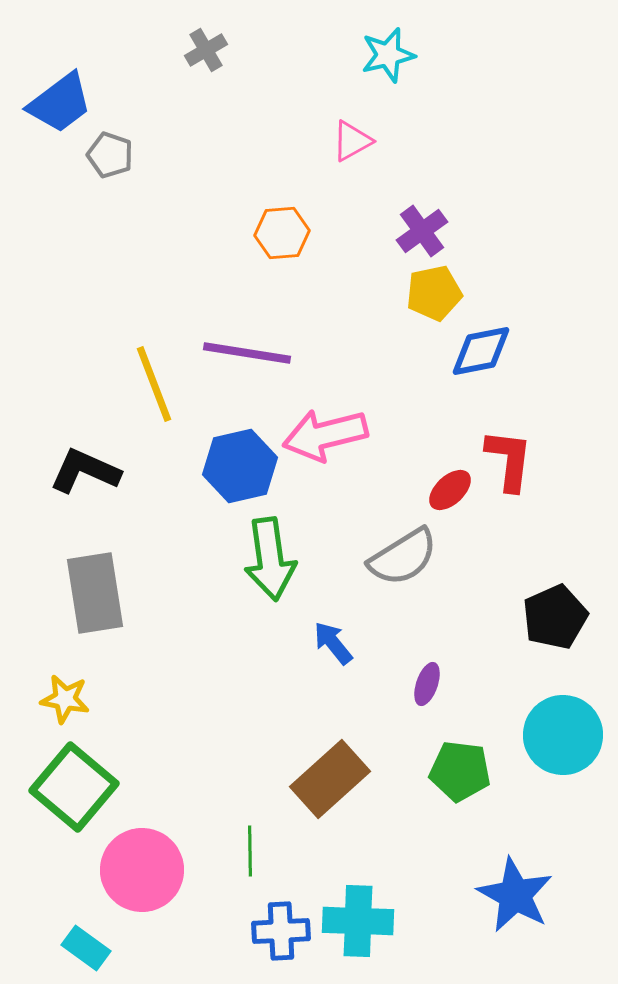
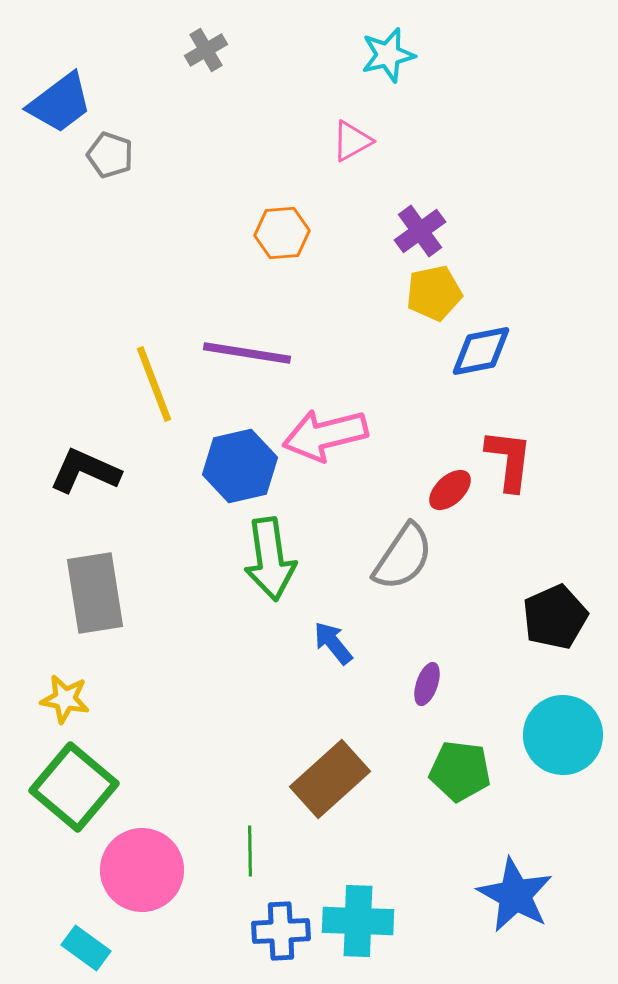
purple cross: moved 2 px left
gray semicircle: rotated 24 degrees counterclockwise
